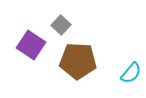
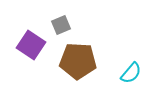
gray square: rotated 24 degrees clockwise
